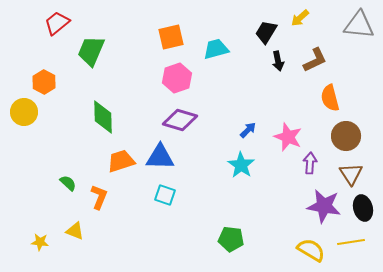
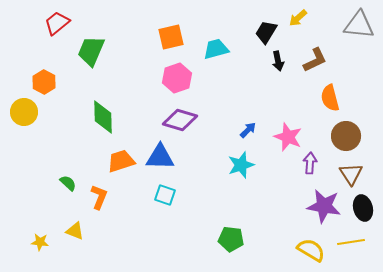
yellow arrow: moved 2 px left
cyan star: rotated 20 degrees clockwise
